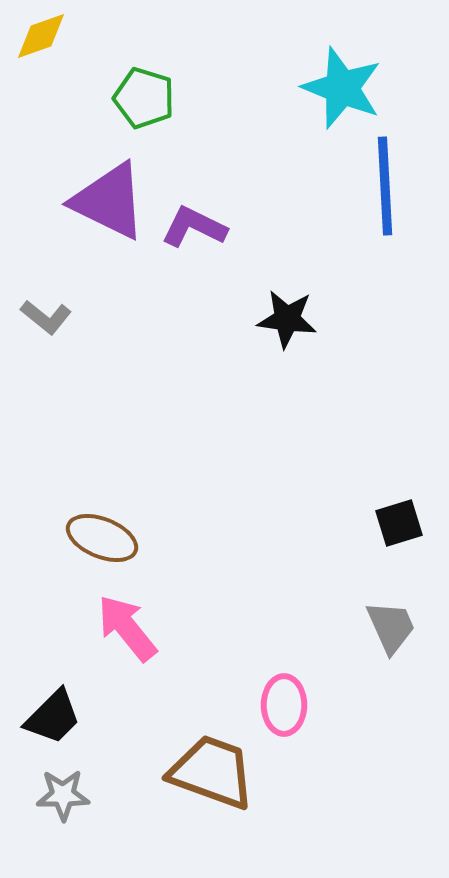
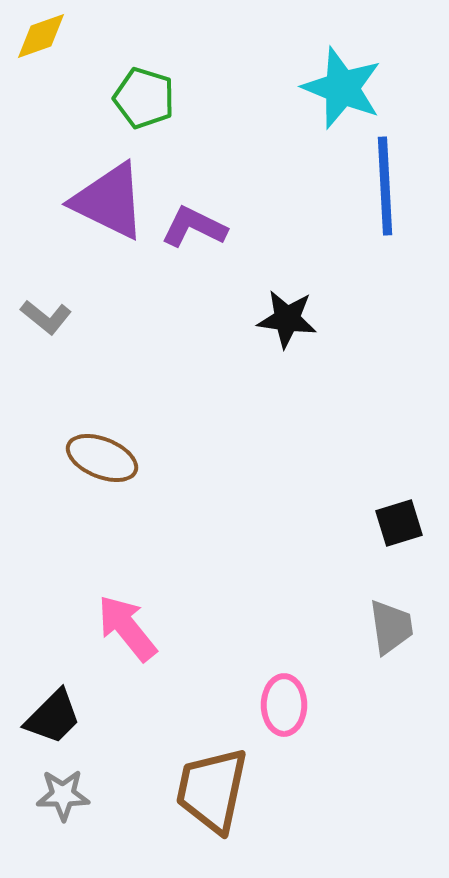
brown ellipse: moved 80 px up
gray trapezoid: rotated 16 degrees clockwise
brown trapezoid: moved 18 px down; rotated 98 degrees counterclockwise
